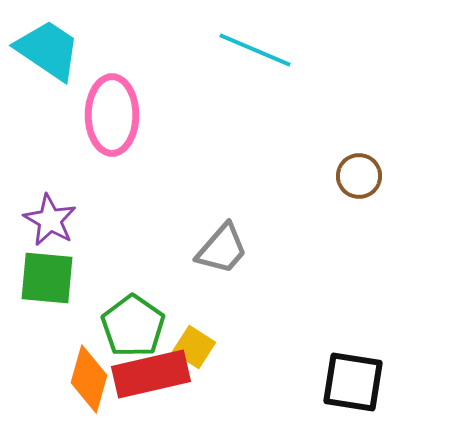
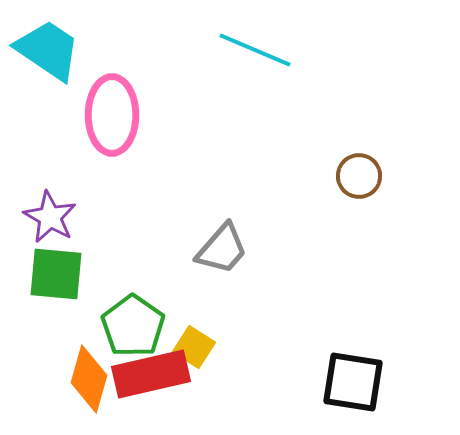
purple star: moved 3 px up
green square: moved 9 px right, 4 px up
